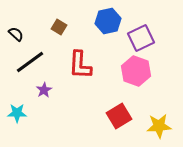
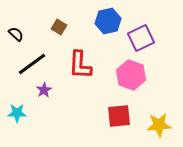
black line: moved 2 px right, 2 px down
pink hexagon: moved 5 px left, 4 px down
red square: rotated 25 degrees clockwise
yellow star: moved 1 px up
